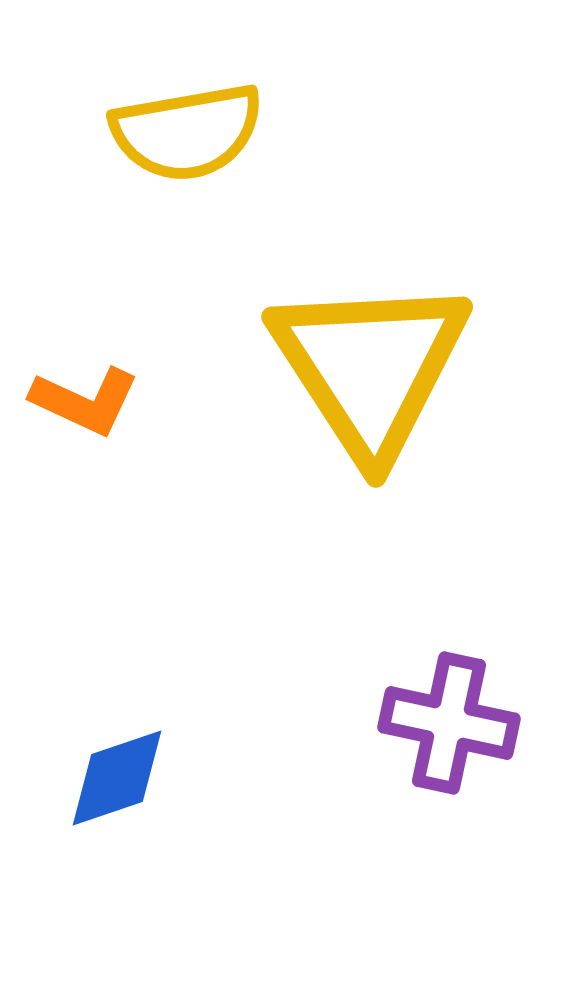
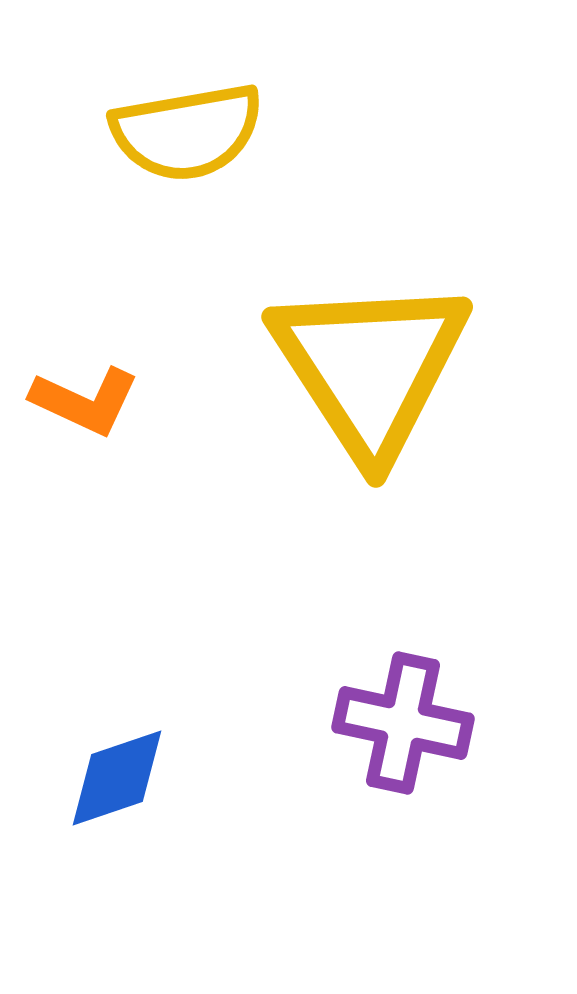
purple cross: moved 46 px left
